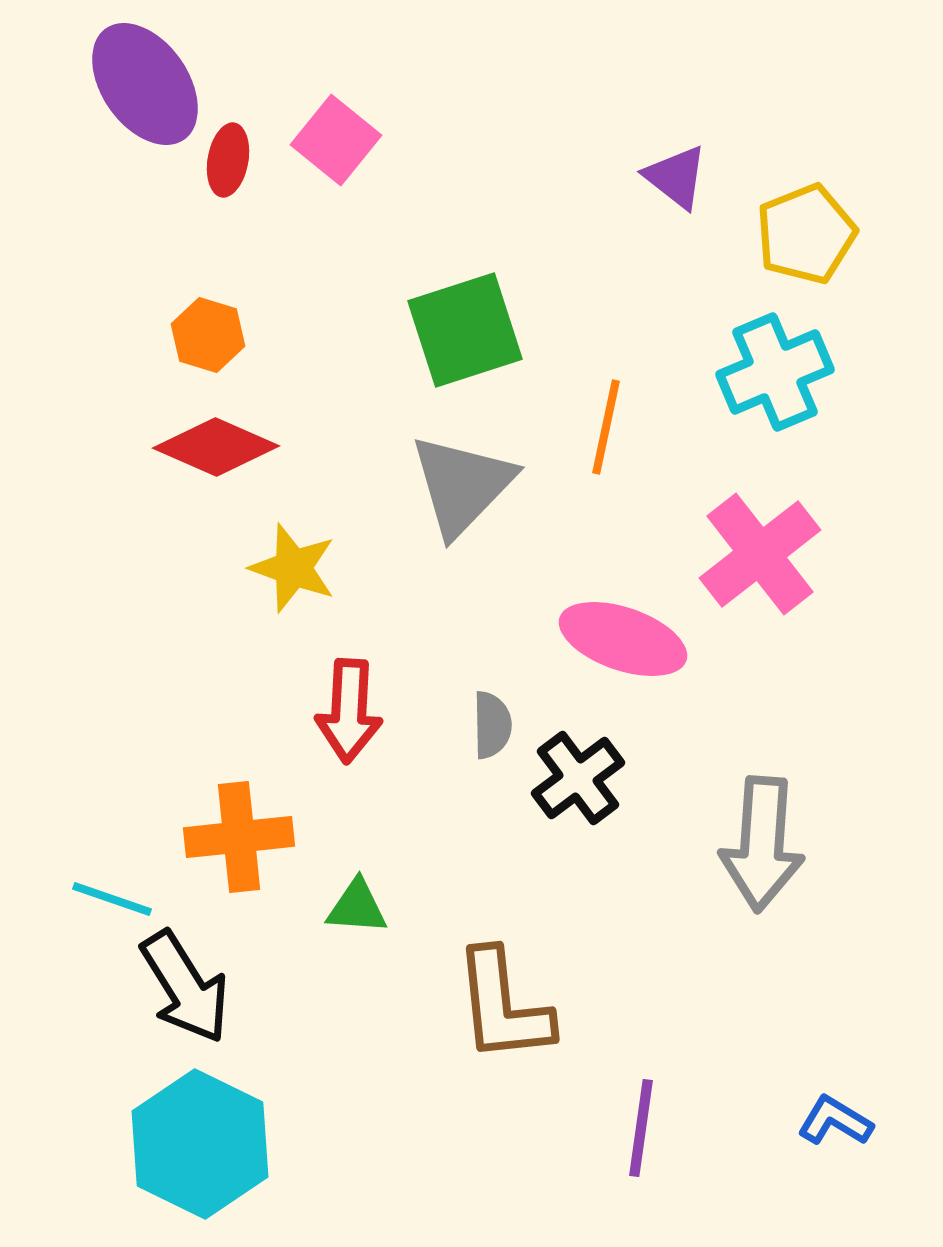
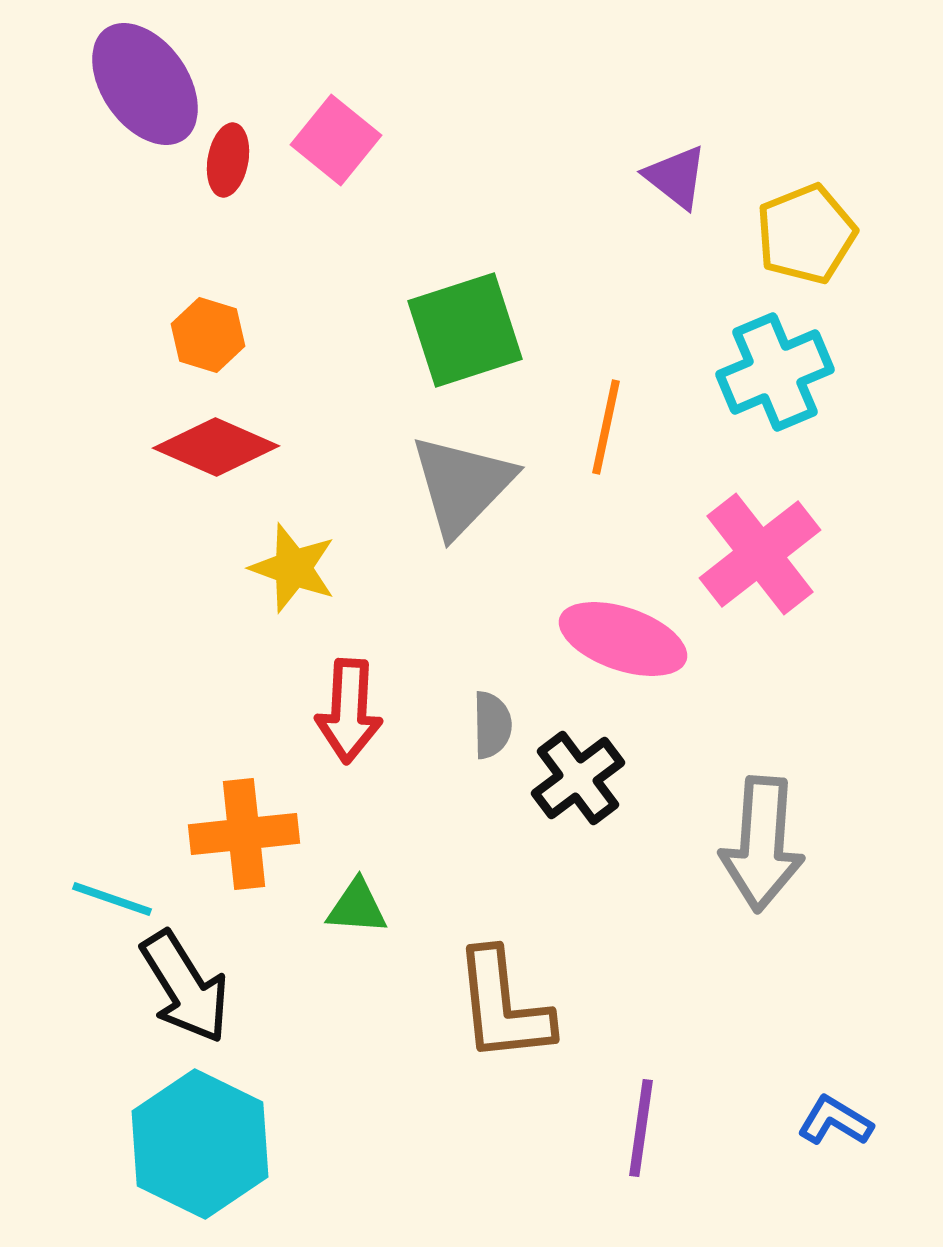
orange cross: moved 5 px right, 3 px up
